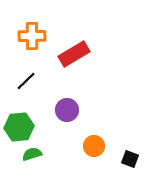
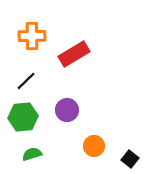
green hexagon: moved 4 px right, 10 px up
black square: rotated 18 degrees clockwise
